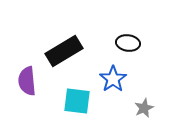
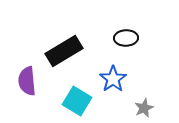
black ellipse: moved 2 px left, 5 px up; rotated 10 degrees counterclockwise
cyan square: rotated 24 degrees clockwise
